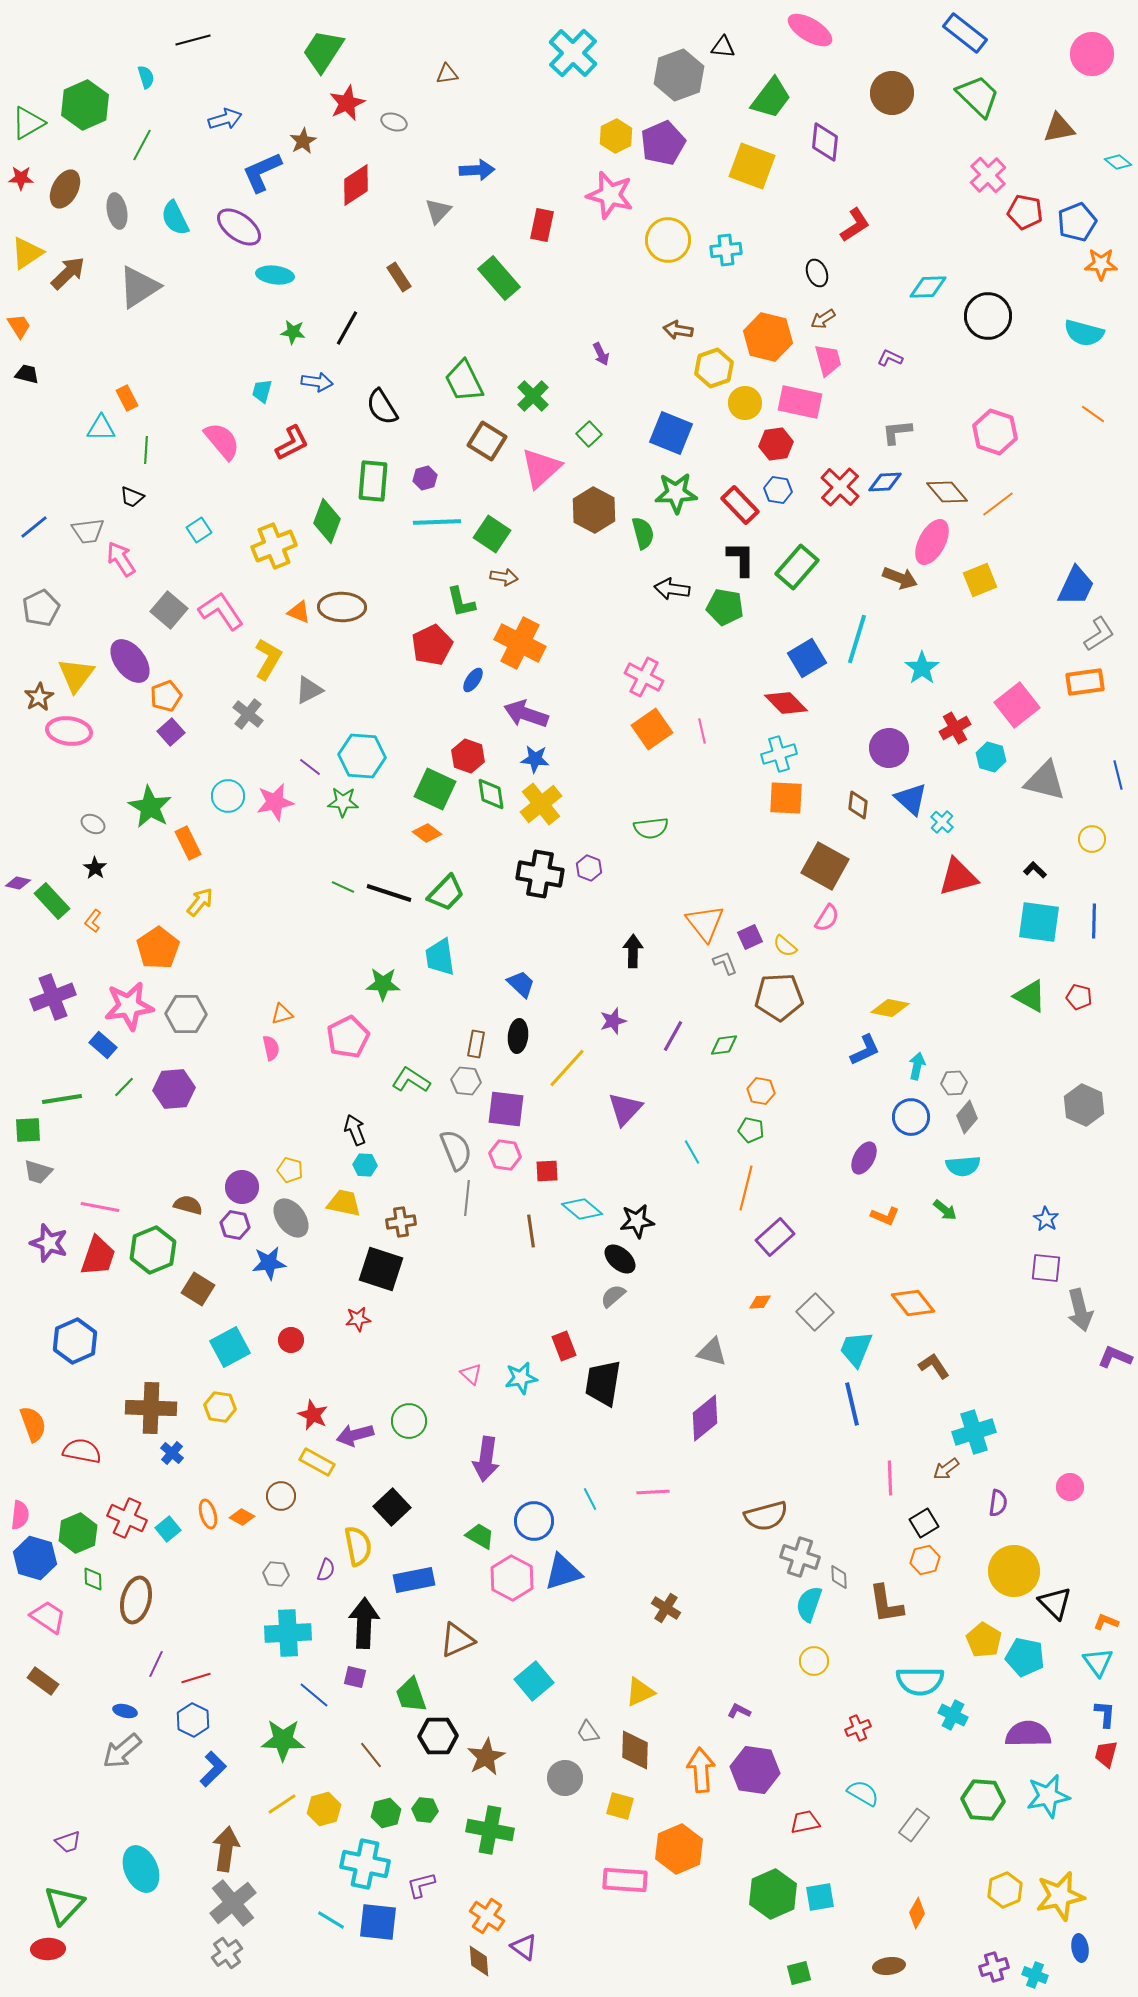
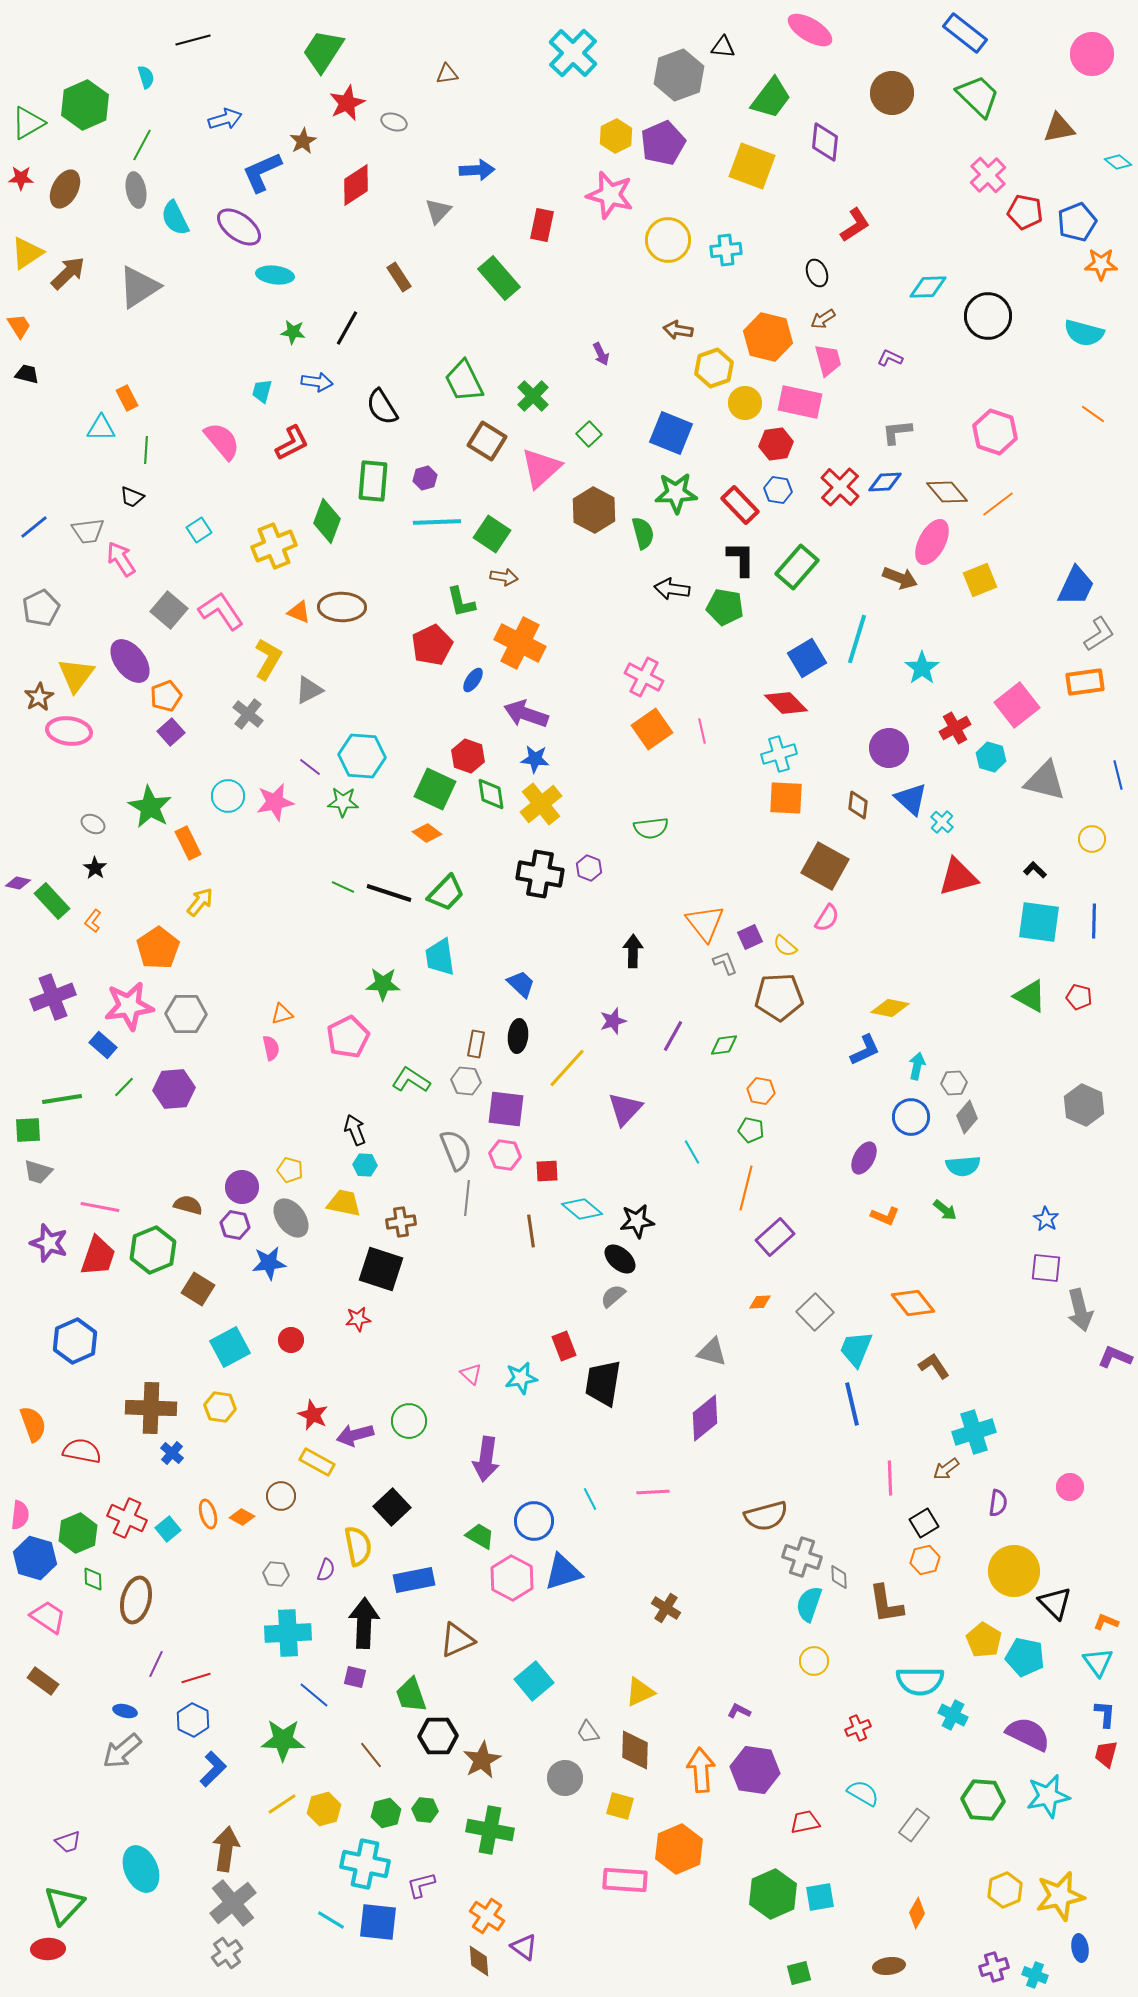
gray ellipse at (117, 211): moved 19 px right, 21 px up
gray cross at (800, 1557): moved 2 px right
purple semicircle at (1028, 1734): rotated 27 degrees clockwise
brown star at (486, 1757): moved 4 px left, 3 px down
